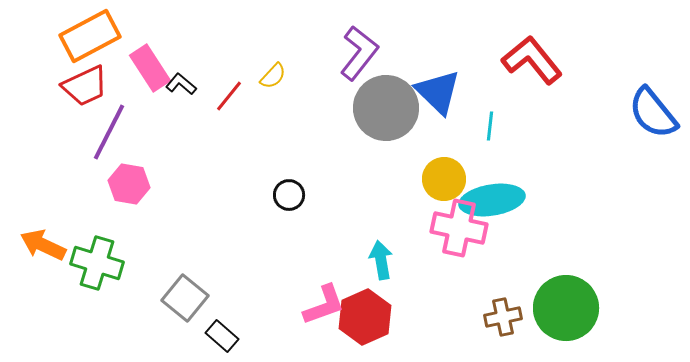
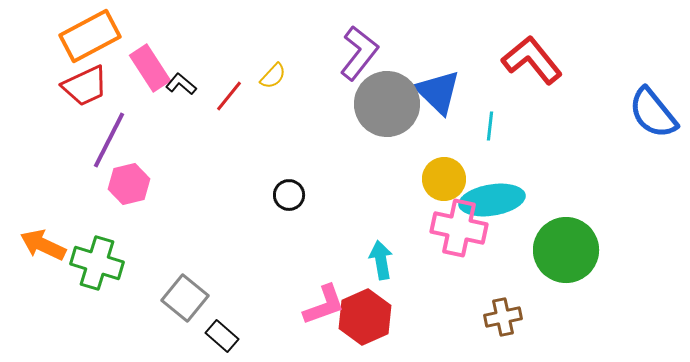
gray circle: moved 1 px right, 4 px up
purple line: moved 8 px down
pink hexagon: rotated 24 degrees counterclockwise
green circle: moved 58 px up
